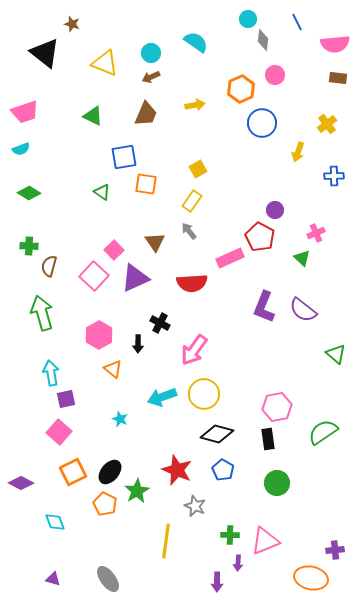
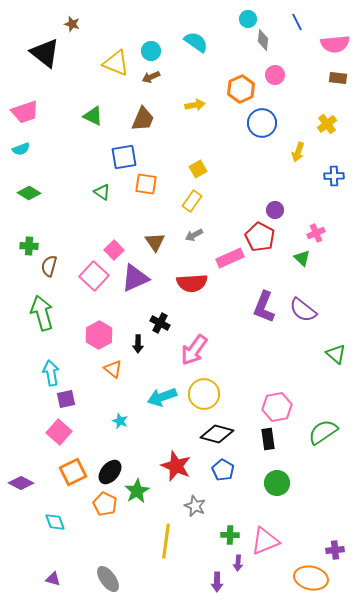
cyan circle at (151, 53): moved 2 px up
yellow triangle at (105, 63): moved 11 px right
brown trapezoid at (146, 114): moved 3 px left, 5 px down
gray arrow at (189, 231): moved 5 px right, 4 px down; rotated 78 degrees counterclockwise
cyan star at (120, 419): moved 2 px down
red star at (177, 470): moved 1 px left, 4 px up
